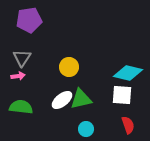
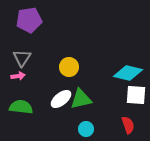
white square: moved 14 px right
white ellipse: moved 1 px left, 1 px up
